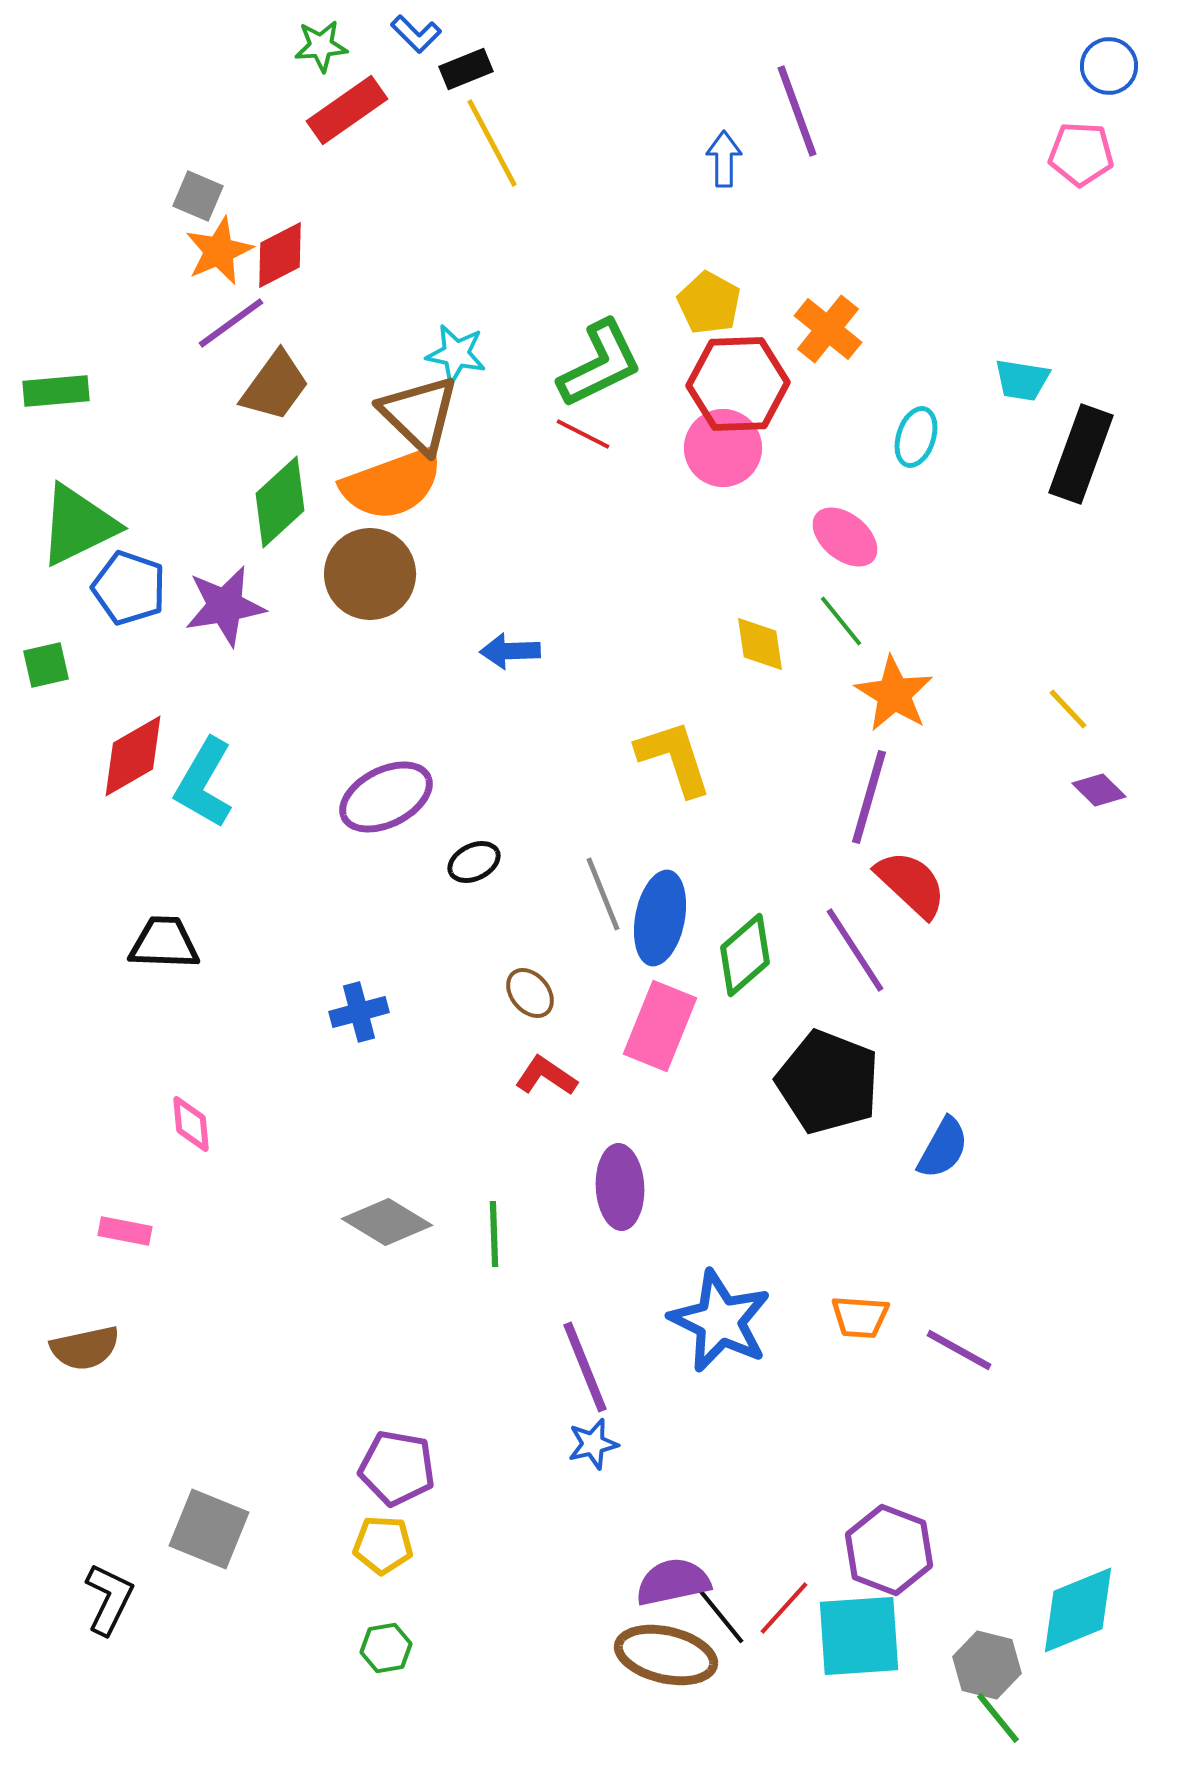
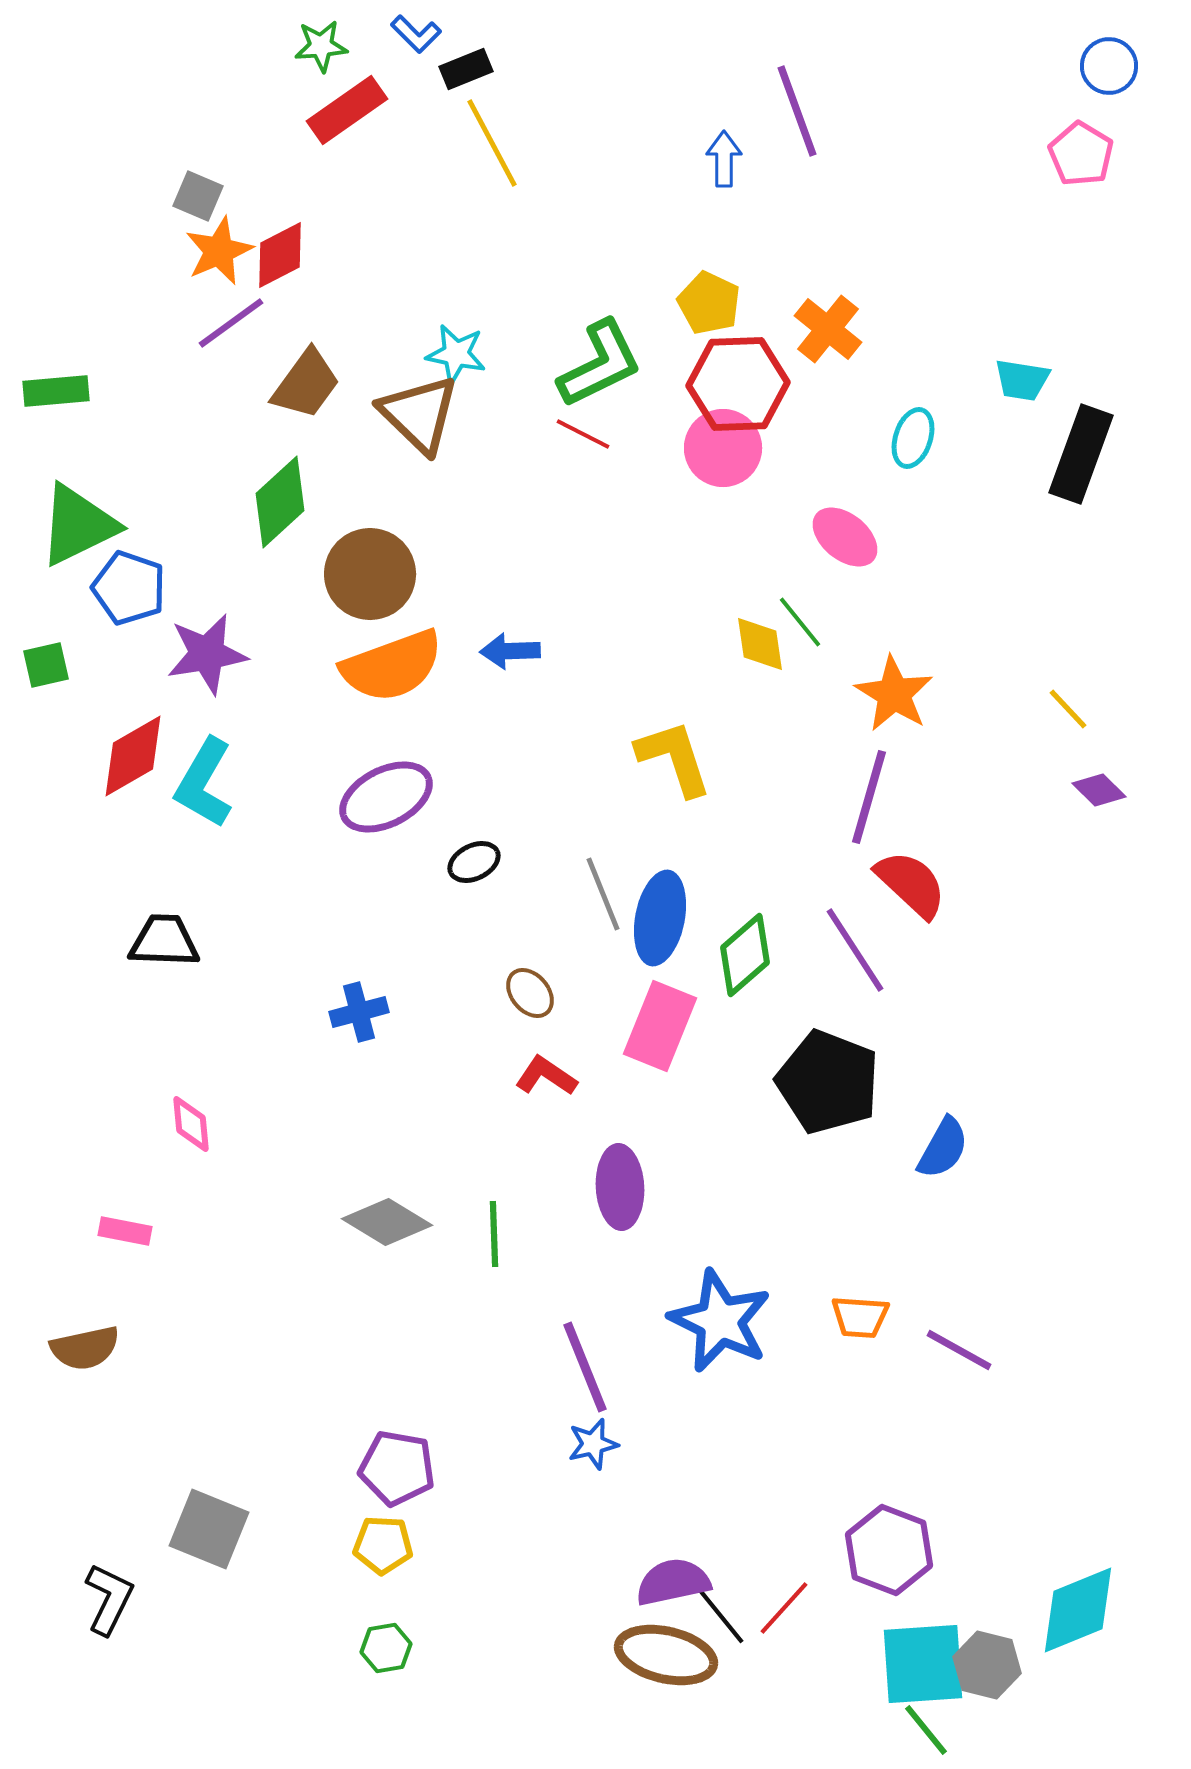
pink pentagon at (1081, 154): rotated 28 degrees clockwise
yellow pentagon at (709, 303): rotated 4 degrees counterclockwise
brown trapezoid at (275, 386): moved 31 px right, 2 px up
cyan ellipse at (916, 437): moved 3 px left, 1 px down
orange semicircle at (392, 484): moved 182 px down
purple star at (225, 606): moved 18 px left, 48 px down
green line at (841, 621): moved 41 px left, 1 px down
black trapezoid at (164, 943): moved 2 px up
cyan square at (859, 1636): moved 64 px right, 28 px down
green line at (998, 1718): moved 72 px left, 12 px down
